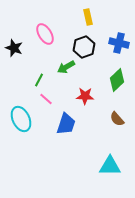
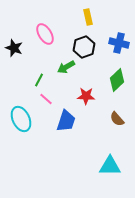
red star: moved 1 px right
blue trapezoid: moved 3 px up
